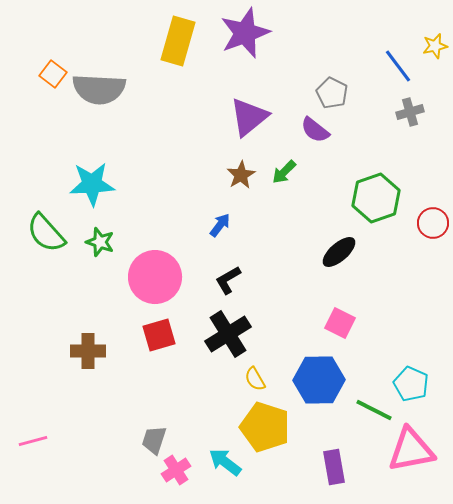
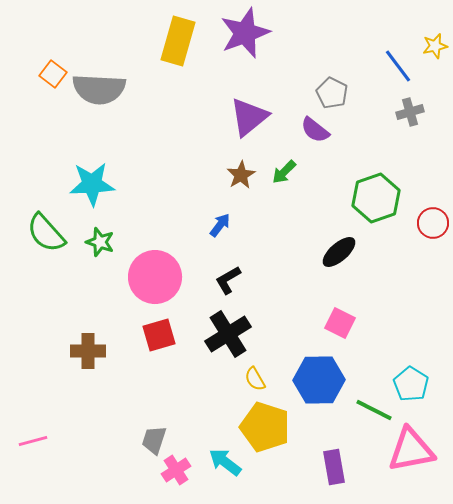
cyan pentagon: rotated 8 degrees clockwise
